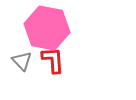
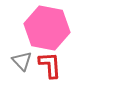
red L-shape: moved 3 px left, 5 px down
